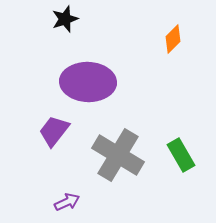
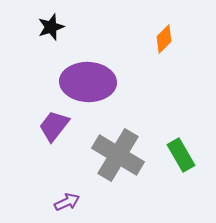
black star: moved 14 px left, 8 px down
orange diamond: moved 9 px left
purple trapezoid: moved 5 px up
